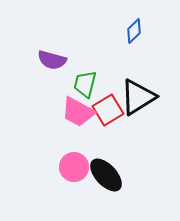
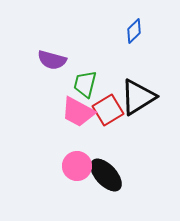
pink circle: moved 3 px right, 1 px up
